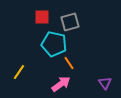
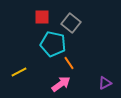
gray square: moved 1 px right, 1 px down; rotated 36 degrees counterclockwise
cyan pentagon: moved 1 px left
yellow line: rotated 28 degrees clockwise
purple triangle: rotated 40 degrees clockwise
